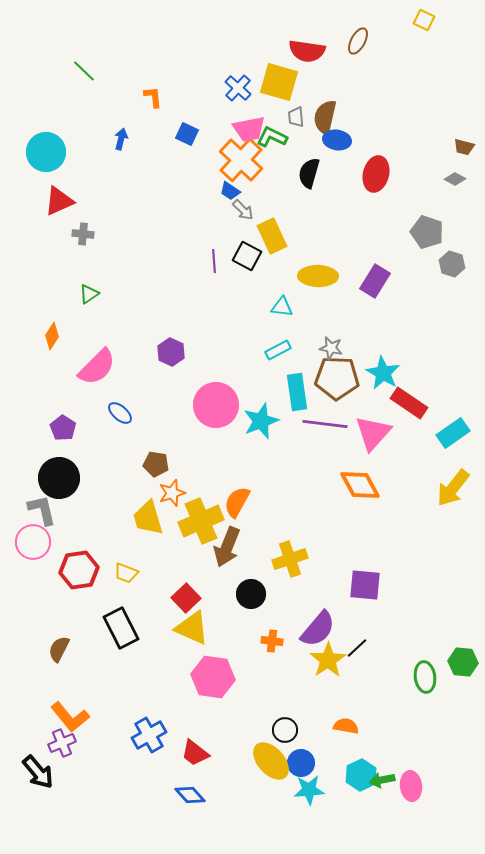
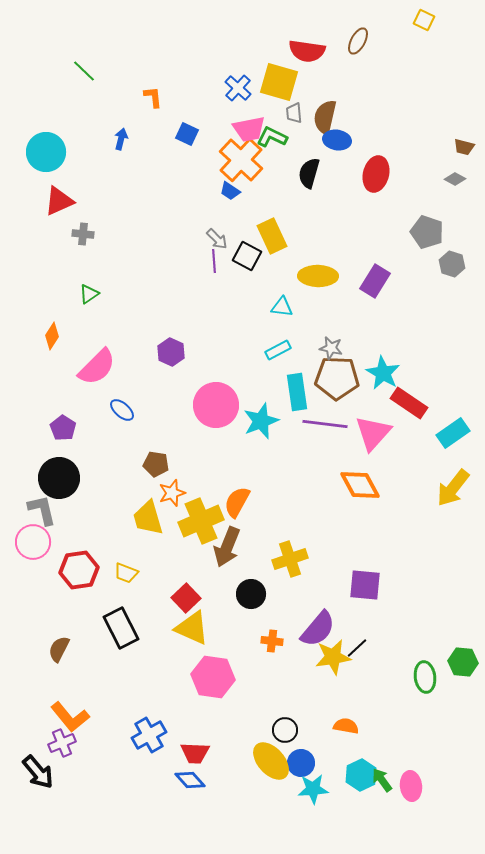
gray trapezoid at (296, 117): moved 2 px left, 4 px up
gray arrow at (243, 210): moved 26 px left, 29 px down
blue ellipse at (120, 413): moved 2 px right, 3 px up
yellow star at (328, 660): moved 5 px right, 3 px up; rotated 24 degrees clockwise
red trapezoid at (195, 753): rotated 36 degrees counterclockwise
green arrow at (382, 780): rotated 65 degrees clockwise
cyan star at (309, 790): moved 4 px right, 1 px up
blue diamond at (190, 795): moved 15 px up
